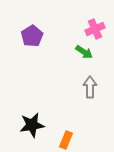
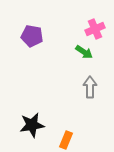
purple pentagon: rotated 30 degrees counterclockwise
